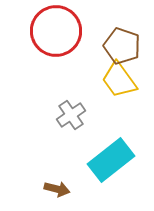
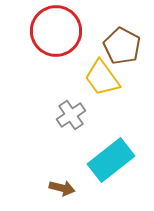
brown pentagon: rotated 9 degrees clockwise
yellow trapezoid: moved 17 px left, 2 px up
brown arrow: moved 5 px right, 1 px up
